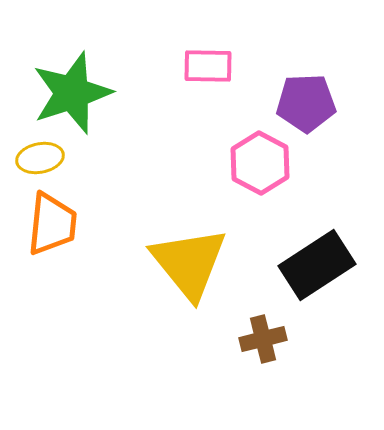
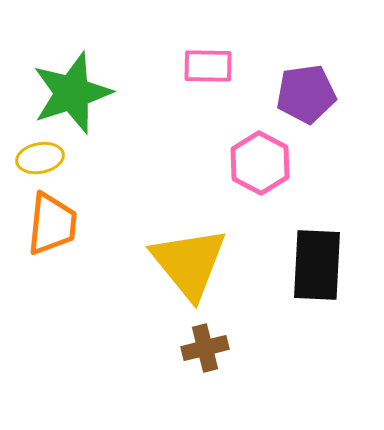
purple pentagon: moved 9 px up; rotated 6 degrees counterclockwise
black rectangle: rotated 54 degrees counterclockwise
brown cross: moved 58 px left, 9 px down
